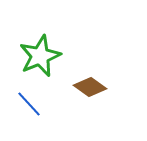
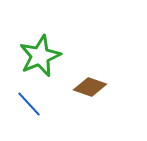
brown diamond: rotated 16 degrees counterclockwise
